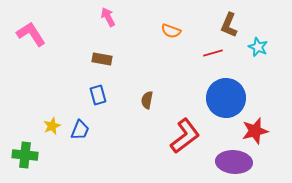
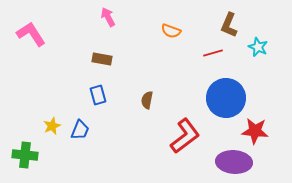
red star: rotated 20 degrees clockwise
